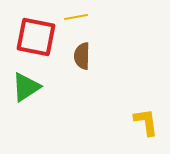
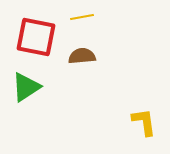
yellow line: moved 6 px right
brown semicircle: rotated 84 degrees clockwise
yellow L-shape: moved 2 px left
